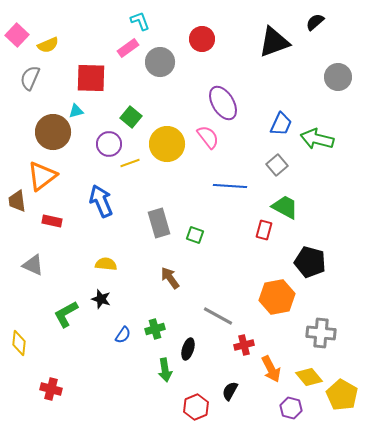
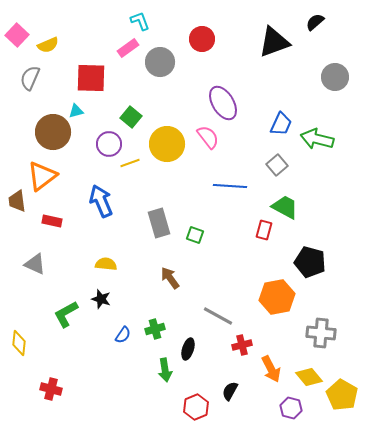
gray circle at (338, 77): moved 3 px left
gray triangle at (33, 265): moved 2 px right, 1 px up
red cross at (244, 345): moved 2 px left
